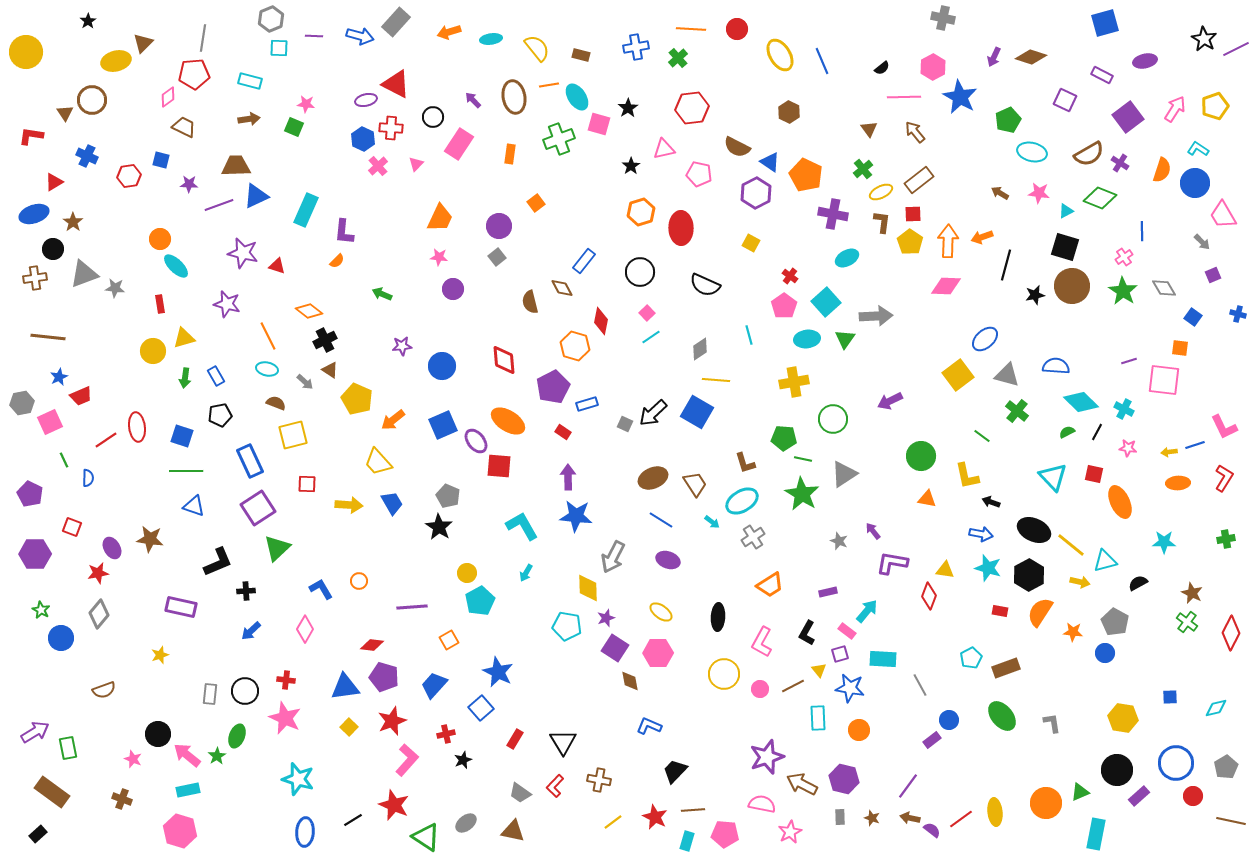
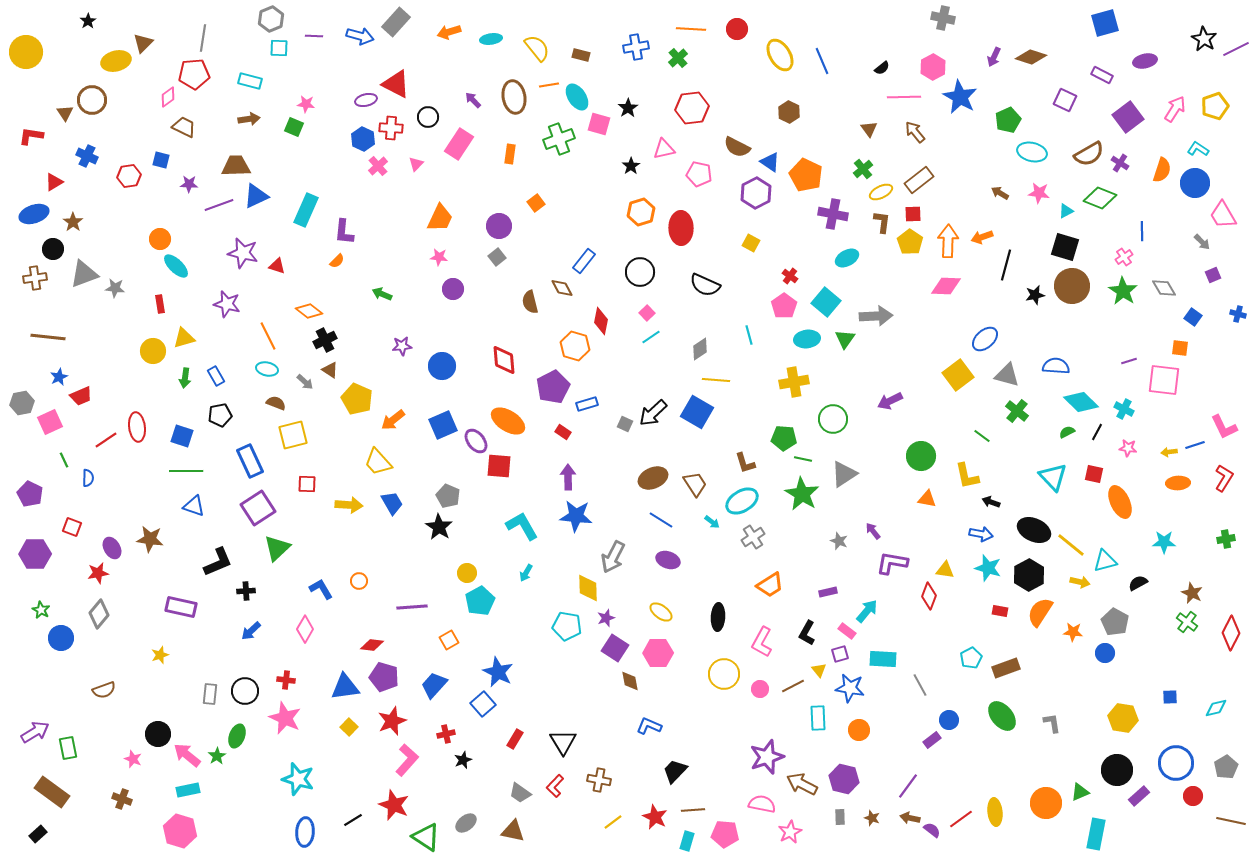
black circle at (433, 117): moved 5 px left
cyan square at (826, 302): rotated 8 degrees counterclockwise
blue square at (481, 708): moved 2 px right, 4 px up
